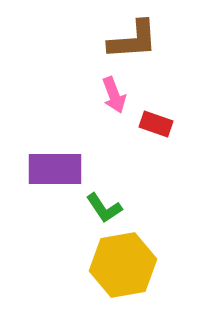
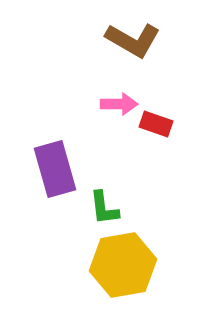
brown L-shape: rotated 34 degrees clockwise
pink arrow: moved 5 px right, 9 px down; rotated 69 degrees counterclockwise
purple rectangle: rotated 74 degrees clockwise
green L-shape: rotated 27 degrees clockwise
